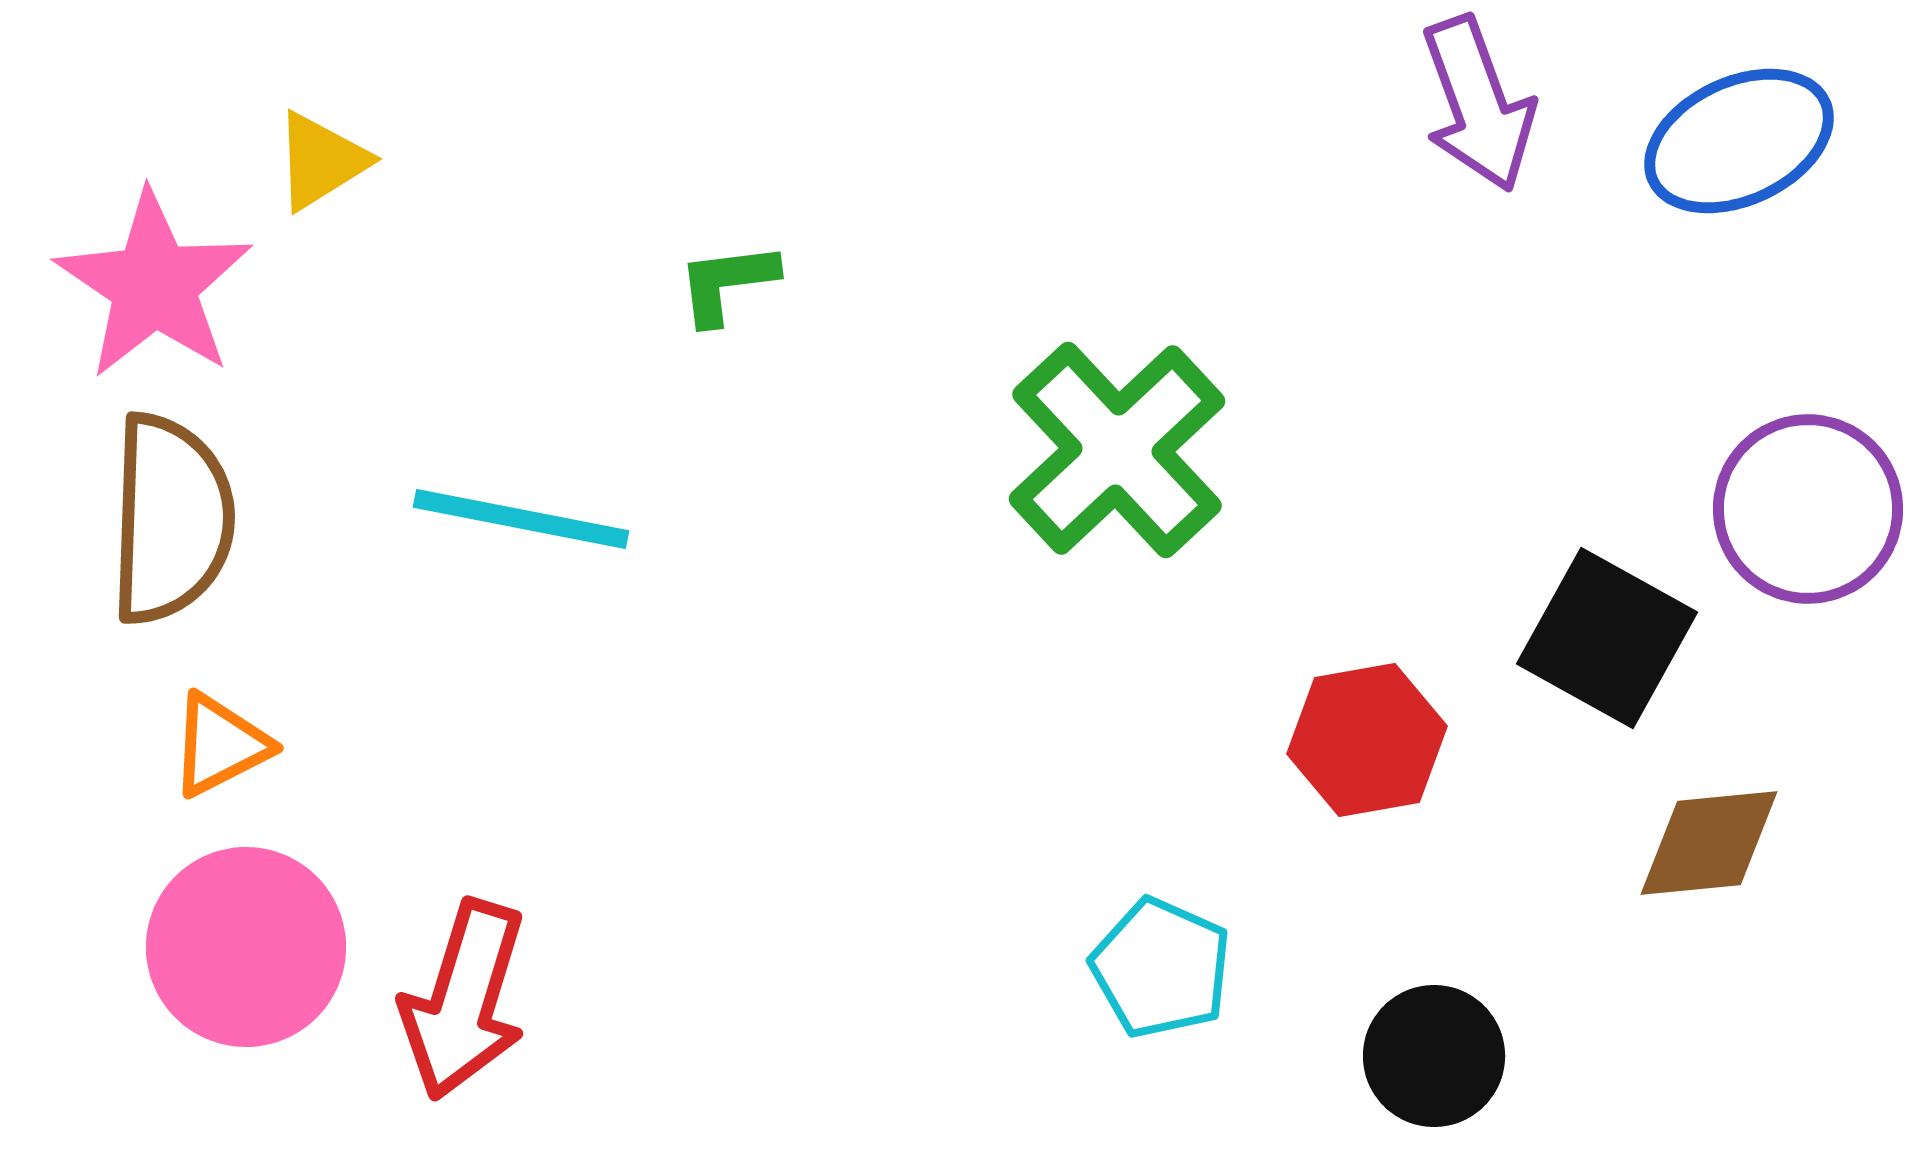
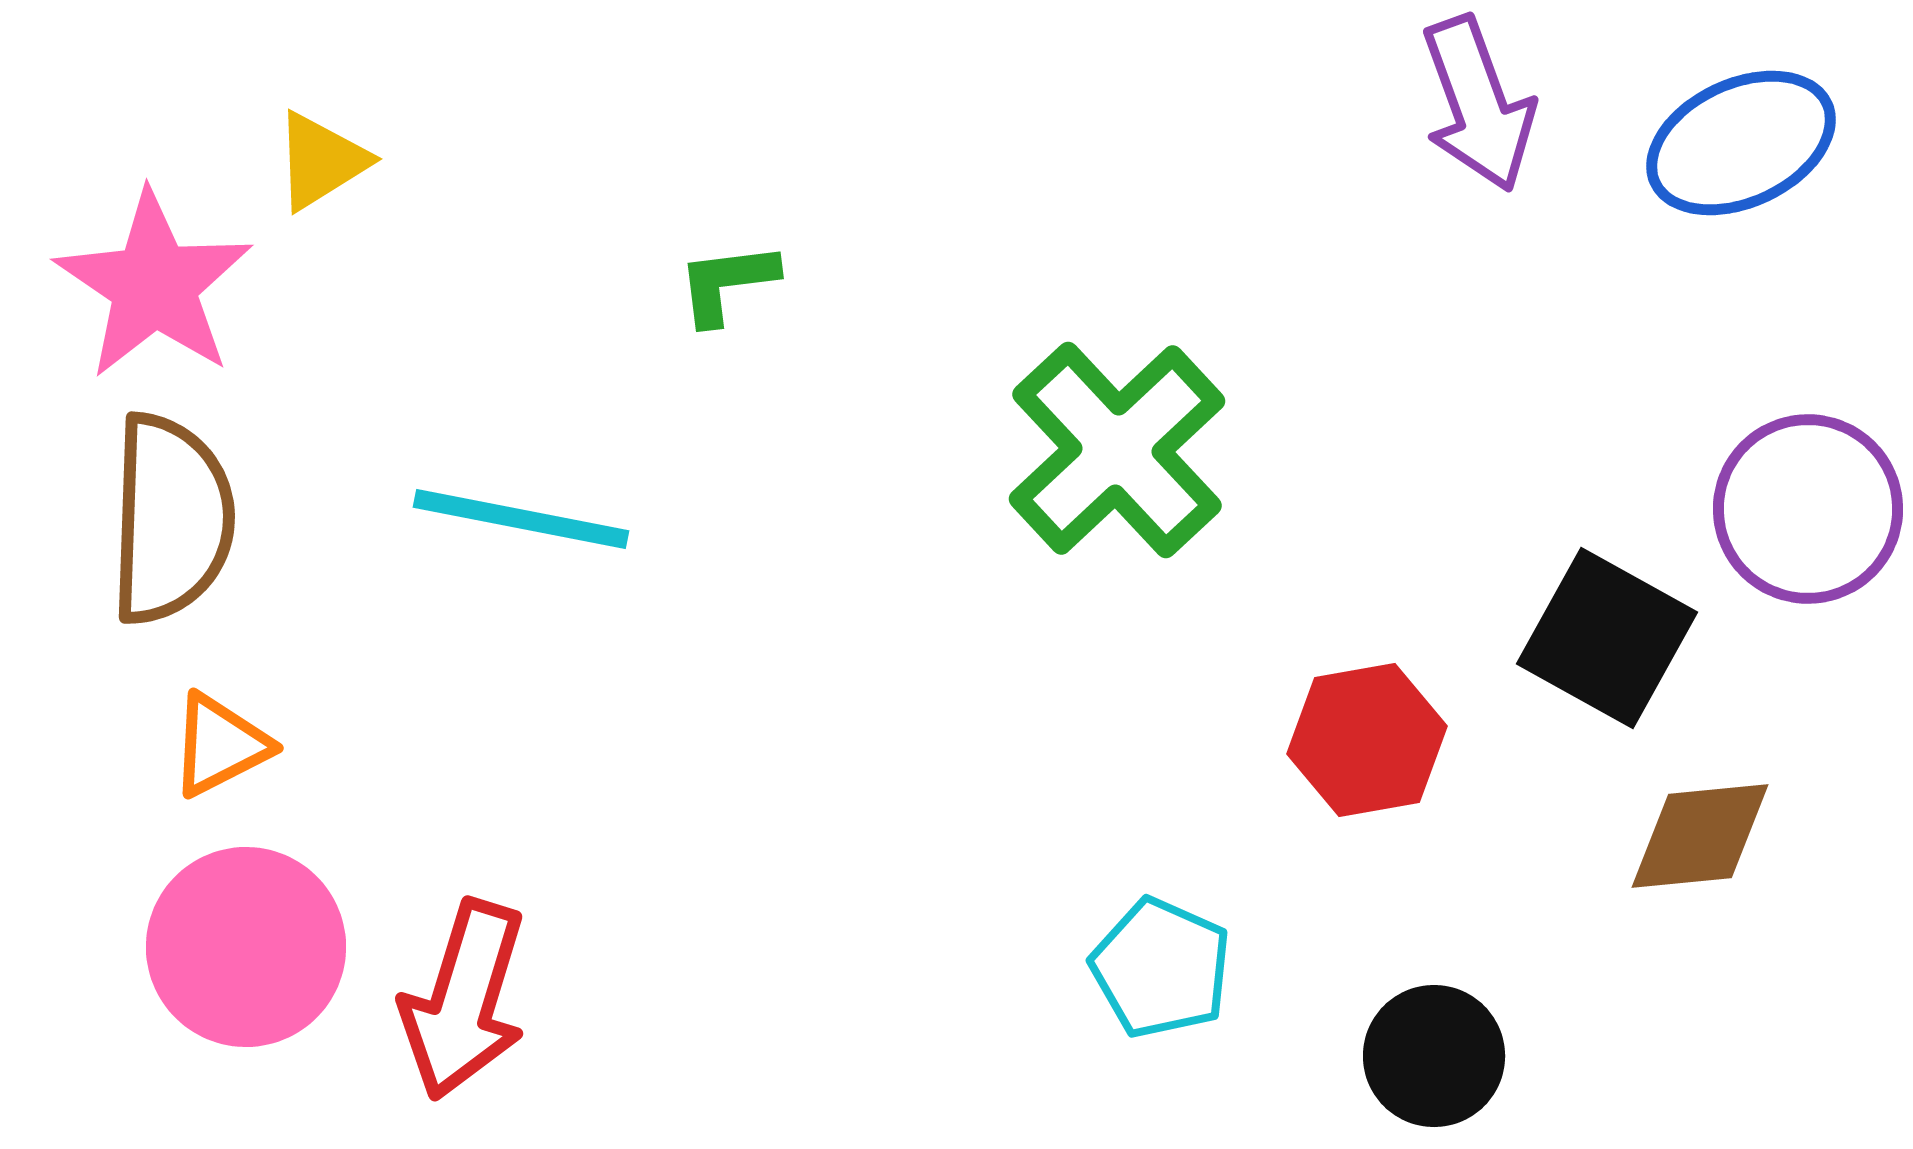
blue ellipse: moved 2 px right, 2 px down
brown diamond: moved 9 px left, 7 px up
